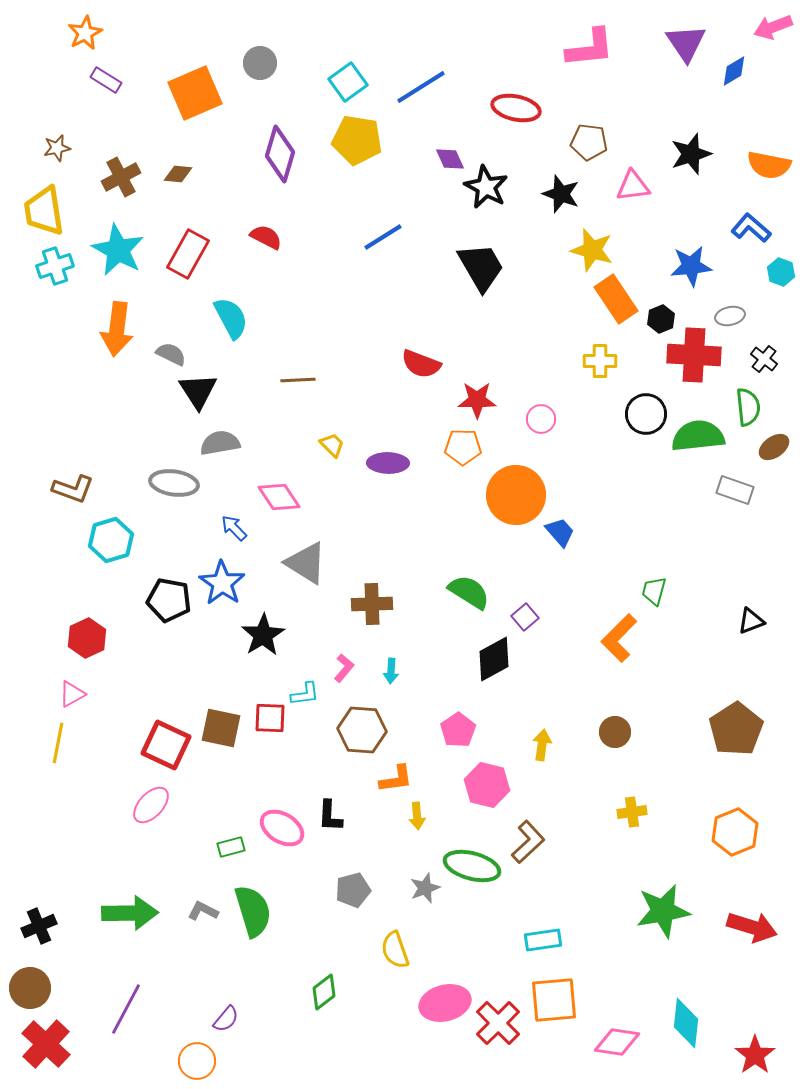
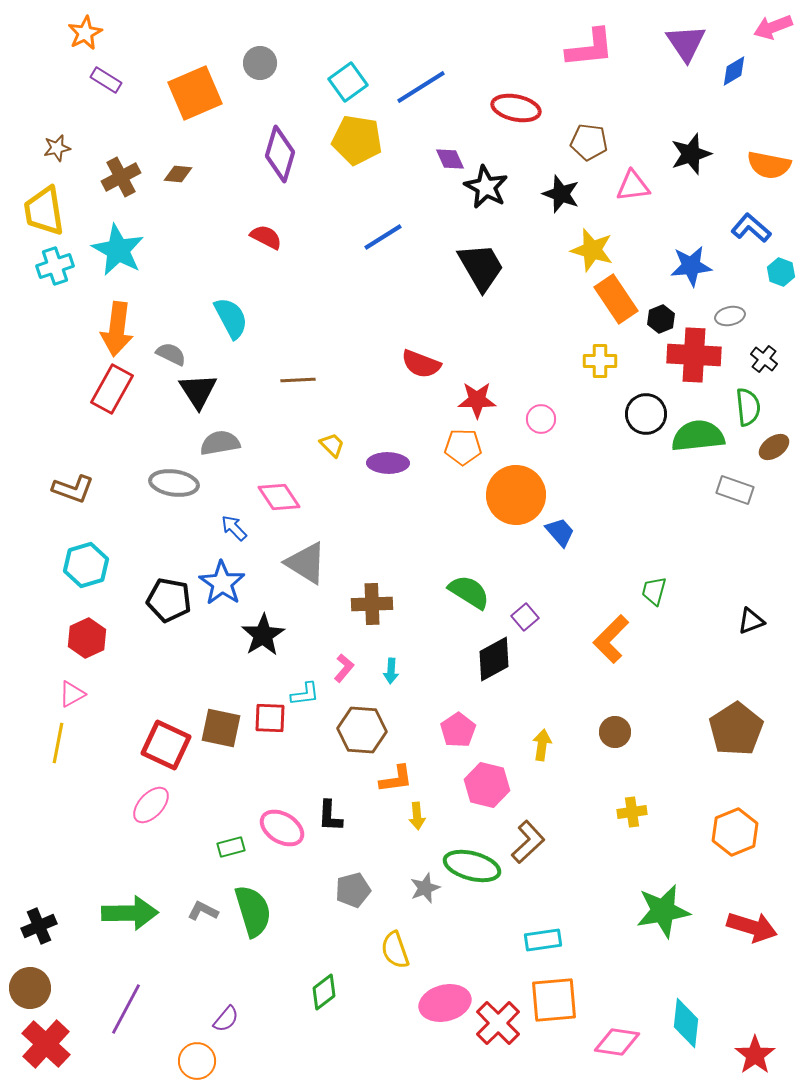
red rectangle at (188, 254): moved 76 px left, 135 px down
cyan hexagon at (111, 540): moved 25 px left, 25 px down
orange L-shape at (619, 638): moved 8 px left, 1 px down
